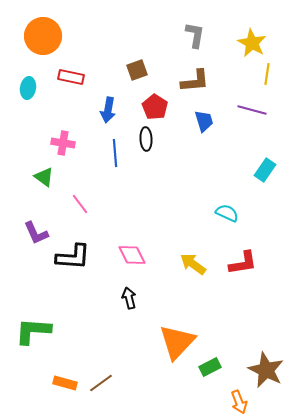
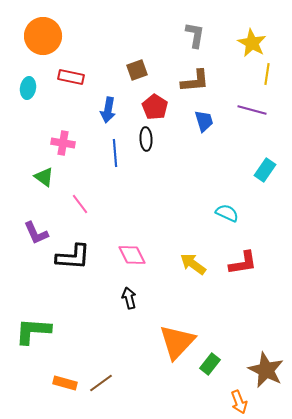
green rectangle: moved 3 px up; rotated 25 degrees counterclockwise
